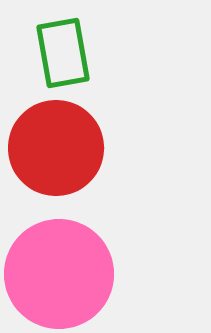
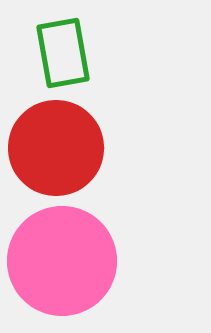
pink circle: moved 3 px right, 13 px up
